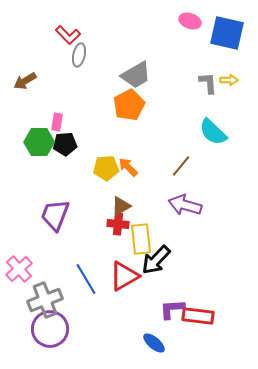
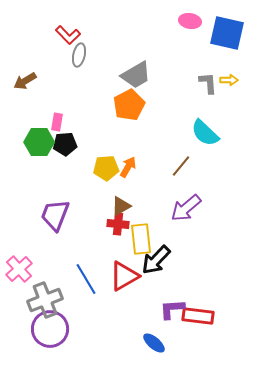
pink ellipse: rotated 10 degrees counterclockwise
cyan semicircle: moved 8 px left, 1 px down
orange arrow: rotated 75 degrees clockwise
purple arrow: moved 1 px right, 3 px down; rotated 56 degrees counterclockwise
